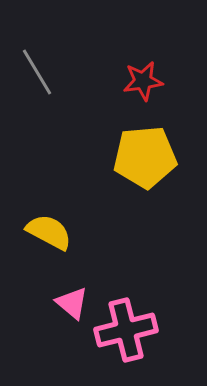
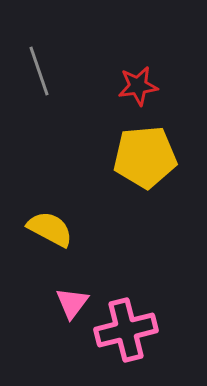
gray line: moved 2 px right, 1 px up; rotated 12 degrees clockwise
red star: moved 5 px left, 5 px down
yellow semicircle: moved 1 px right, 3 px up
pink triangle: rotated 27 degrees clockwise
